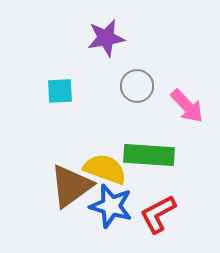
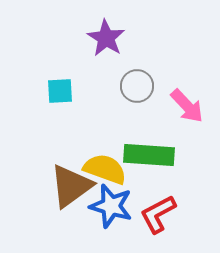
purple star: rotated 30 degrees counterclockwise
